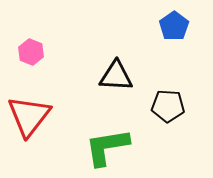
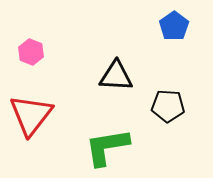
red triangle: moved 2 px right, 1 px up
